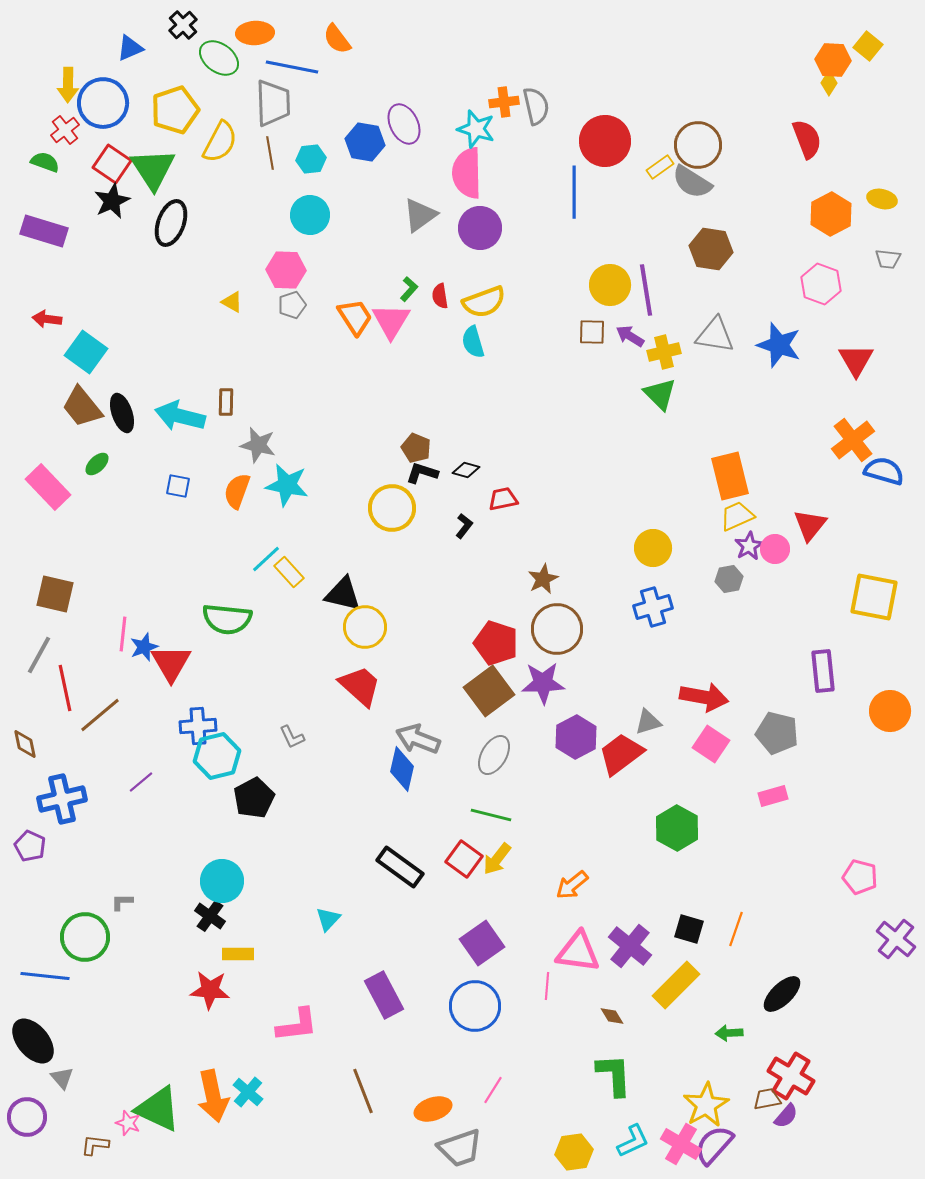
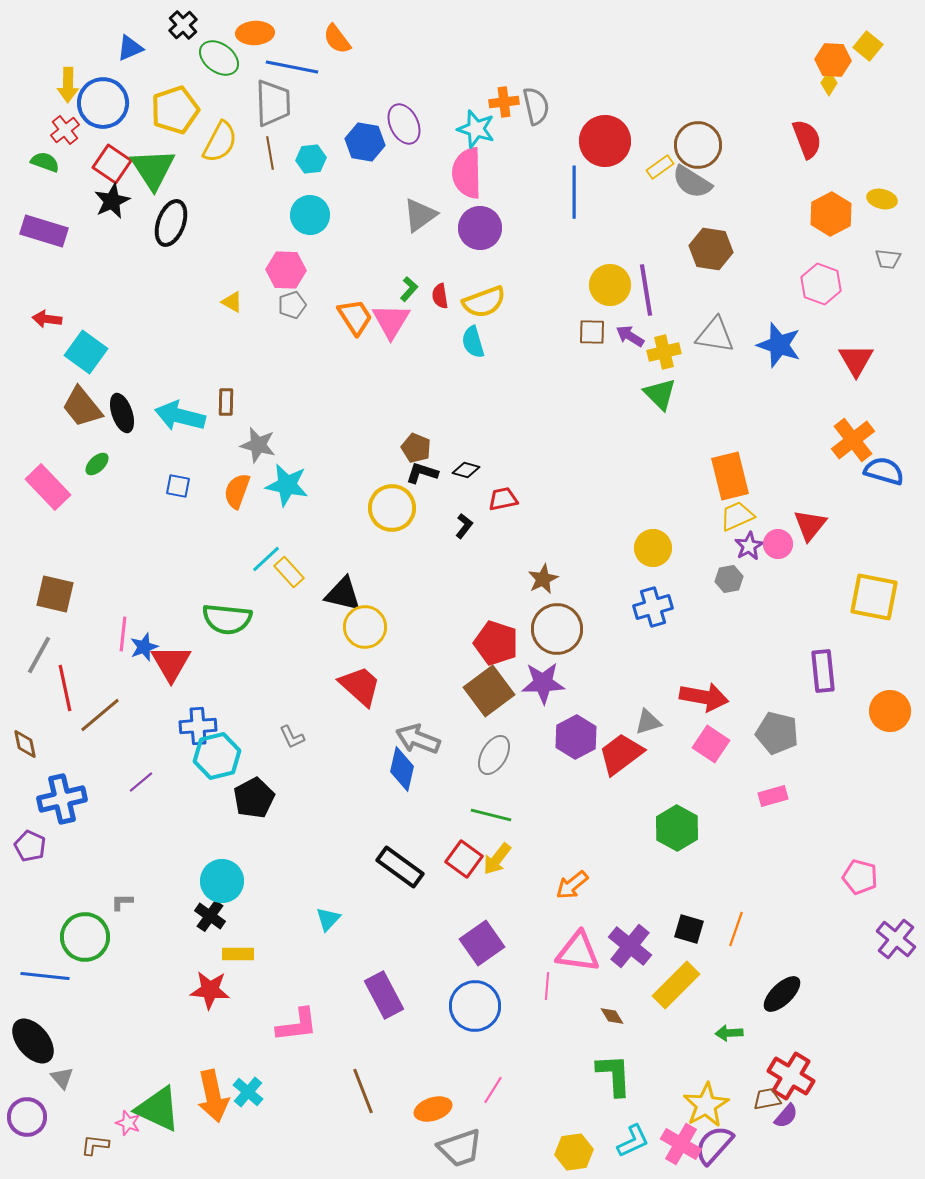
pink circle at (775, 549): moved 3 px right, 5 px up
